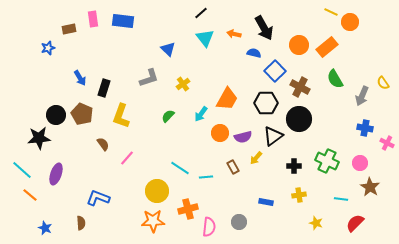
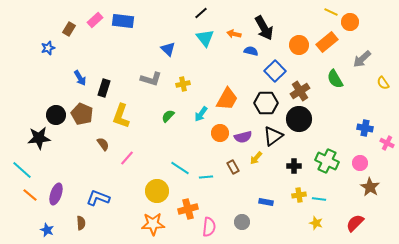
pink rectangle at (93, 19): moved 2 px right, 1 px down; rotated 56 degrees clockwise
brown rectangle at (69, 29): rotated 48 degrees counterclockwise
orange rectangle at (327, 47): moved 5 px up
blue semicircle at (254, 53): moved 3 px left, 2 px up
gray L-shape at (149, 78): moved 2 px right, 1 px down; rotated 35 degrees clockwise
yellow cross at (183, 84): rotated 24 degrees clockwise
brown cross at (300, 87): moved 4 px down; rotated 30 degrees clockwise
gray arrow at (362, 96): moved 37 px up; rotated 24 degrees clockwise
purple ellipse at (56, 174): moved 20 px down
cyan line at (341, 199): moved 22 px left
orange star at (153, 221): moved 3 px down
gray circle at (239, 222): moved 3 px right
blue star at (45, 228): moved 2 px right, 2 px down
